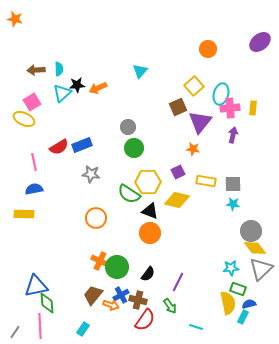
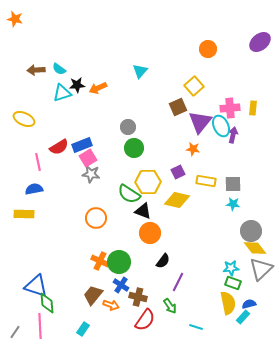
cyan semicircle at (59, 69): rotated 128 degrees clockwise
cyan triangle at (62, 93): rotated 24 degrees clockwise
cyan ellipse at (221, 94): moved 32 px down; rotated 40 degrees counterclockwise
pink square at (32, 102): moved 56 px right, 56 px down
pink line at (34, 162): moved 4 px right
black triangle at (150, 211): moved 7 px left
green circle at (117, 267): moved 2 px right, 5 px up
black semicircle at (148, 274): moved 15 px right, 13 px up
blue triangle at (36, 286): rotated 30 degrees clockwise
green rectangle at (238, 289): moved 5 px left, 6 px up
blue cross at (121, 295): moved 10 px up; rotated 28 degrees counterclockwise
brown cross at (138, 300): moved 3 px up
cyan rectangle at (243, 317): rotated 16 degrees clockwise
